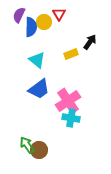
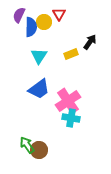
cyan triangle: moved 2 px right, 4 px up; rotated 24 degrees clockwise
